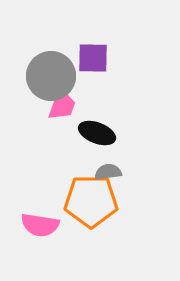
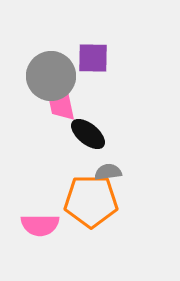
pink trapezoid: rotated 148 degrees clockwise
black ellipse: moved 9 px left, 1 px down; rotated 18 degrees clockwise
pink semicircle: rotated 9 degrees counterclockwise
